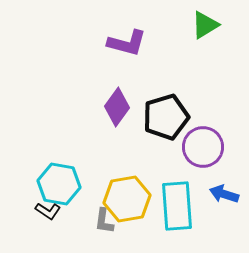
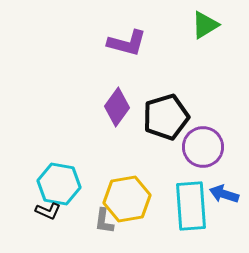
cyan rectangle: moved 14 px right
black L-shape: rotated 10 degrees counterclockwise
